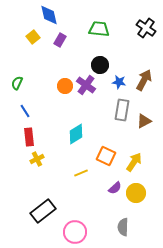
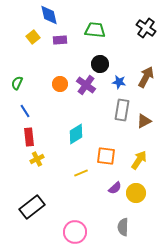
green trapezoid: moved 4 px left, 1 px down
purple rectangle: rotated 56 degrees clockwise
black circle: moved 1 px up
brown arrow: moved 2 px right, 3 px up
orange circle: moved 5 px left, 2 px up
orange square: rotated 18 degrees counterclockwise
yellow arrow: moved 5 px right, 2 px up
black rectangle: moved 11 px left, 4 px up
